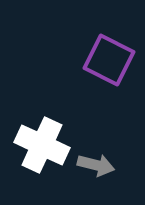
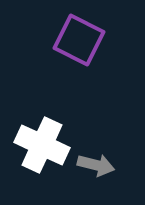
purple square: moved 30 px left, 20 px up
